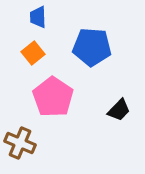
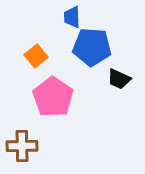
blue trapezoid: moved 34 px right
orange square: moved 3 px right, 3 px down
black trapezoid: moved 31 px up; rotated 70 degrees clockwise
brown cross: moved 2 px right, 3 px down; rotated 24 degrees counterclockwise
